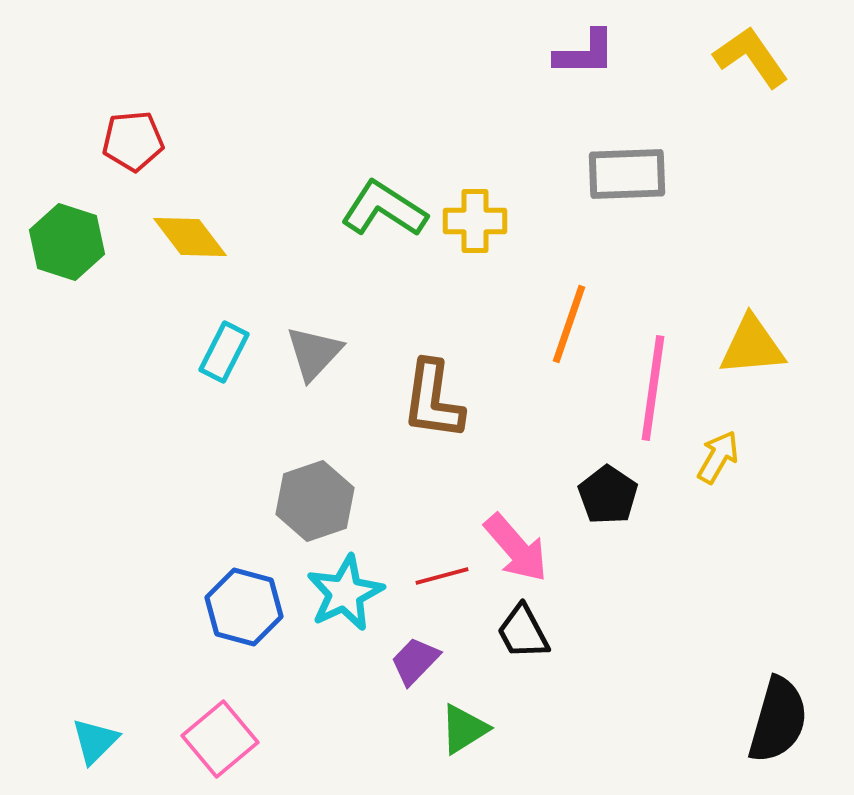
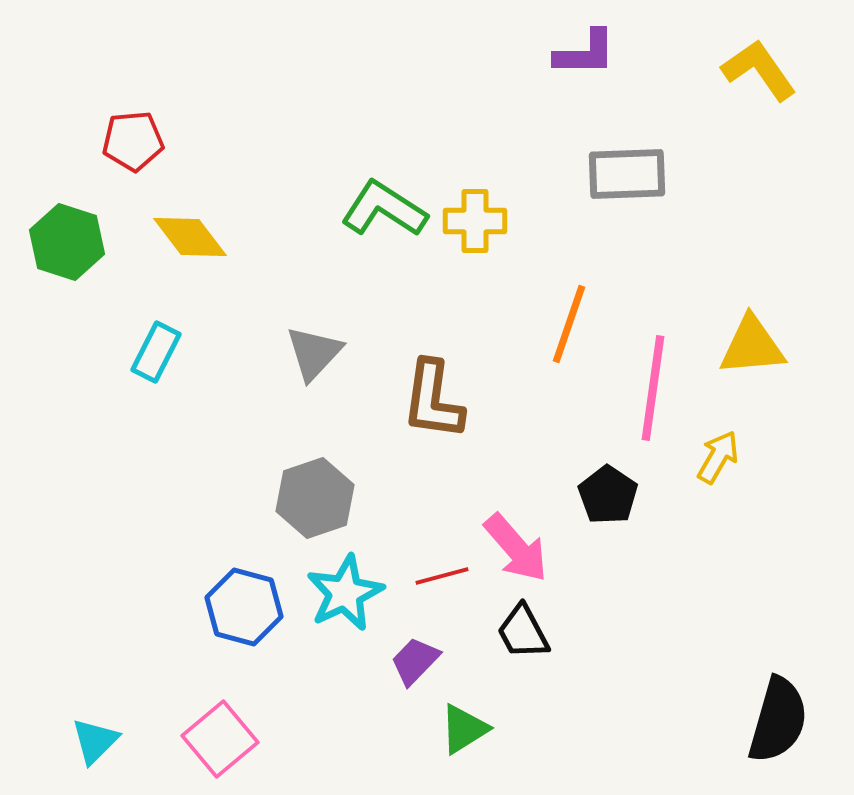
yellow L-shape: moved 8 px right, 13 px down
cyan rectangle: moved 68 px left
gray hexagon: moved 3 px up
